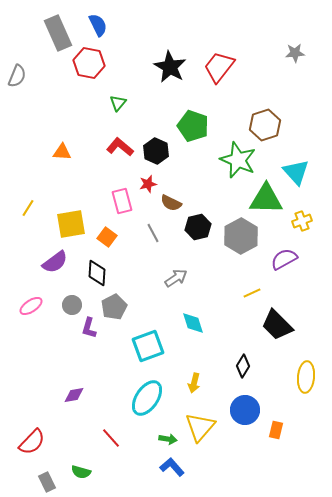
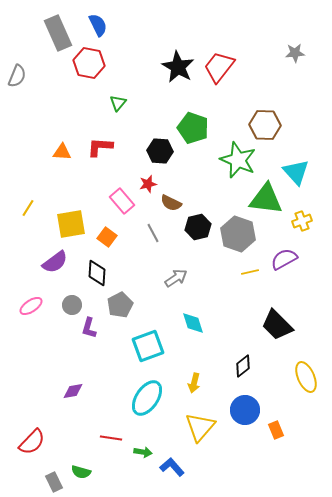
black star at (170, 67): moved 8 px right
brown hexagon at (265, 125): rotated 20 degrees clockwise
green pentagon at (193, 126): moved 2 px down
red L-shape at (120, 147): moved 20 px left; rotated 36 degrees counterclockwise
black hexagon at (156, 151): moved 4 px right; rotated 20 degrees counterclockwise
green triangle at (266, 199): rotated 6 degrees clockwise
pink rectangle at (122, 201): rotated 25 degrees counterclockwise
gray hexagon at (241, 236): moved 3 px left, 2 px up; rotated 12 degrees counterclockwise
yellow line at (252, 293): moved 2 px left, 21 px up; rotated 12 degrees clockwise
gray pentagon at (114, 307): moved 6 px right, 2 px up
black diamond at (243, 366): rotated 20 degrees clockwise
yellow ellipse at (306, 377): rotated 28 degrees counterclockwise
purple diamond at (74, 395): moved 1 px left, 4 px up
orange rectangle at (276, 430): rotated 36 degrees counterclockwise
red line at (111, 438): rotated 40 degrees counterclockwise
green arrow at (168, 439): moved 25 px left, 13 px down
gray rectangle at (47, 482): moved 7 px right
